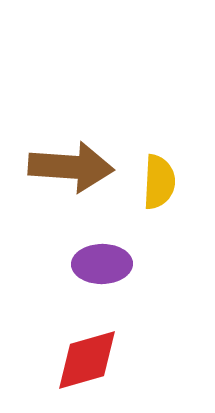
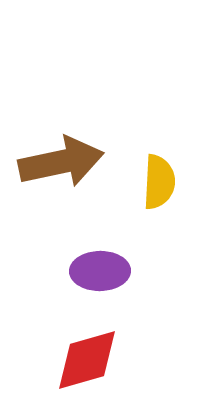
brown arrow: moved 10 px left, 5 px up; rotated 16 degrees counterclockwise
purple ellipse: moved 2 px left, 7 px down
